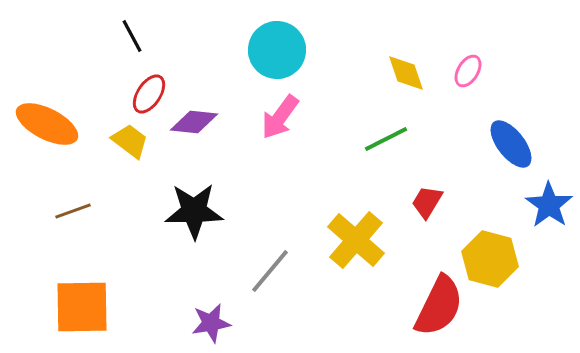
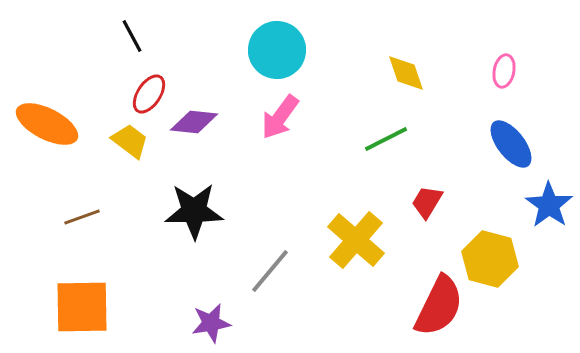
pink ellipse: moved 36 px right; rotated 20 degrees counterclockwise
brown line: moved 9 px right, 6 px down
